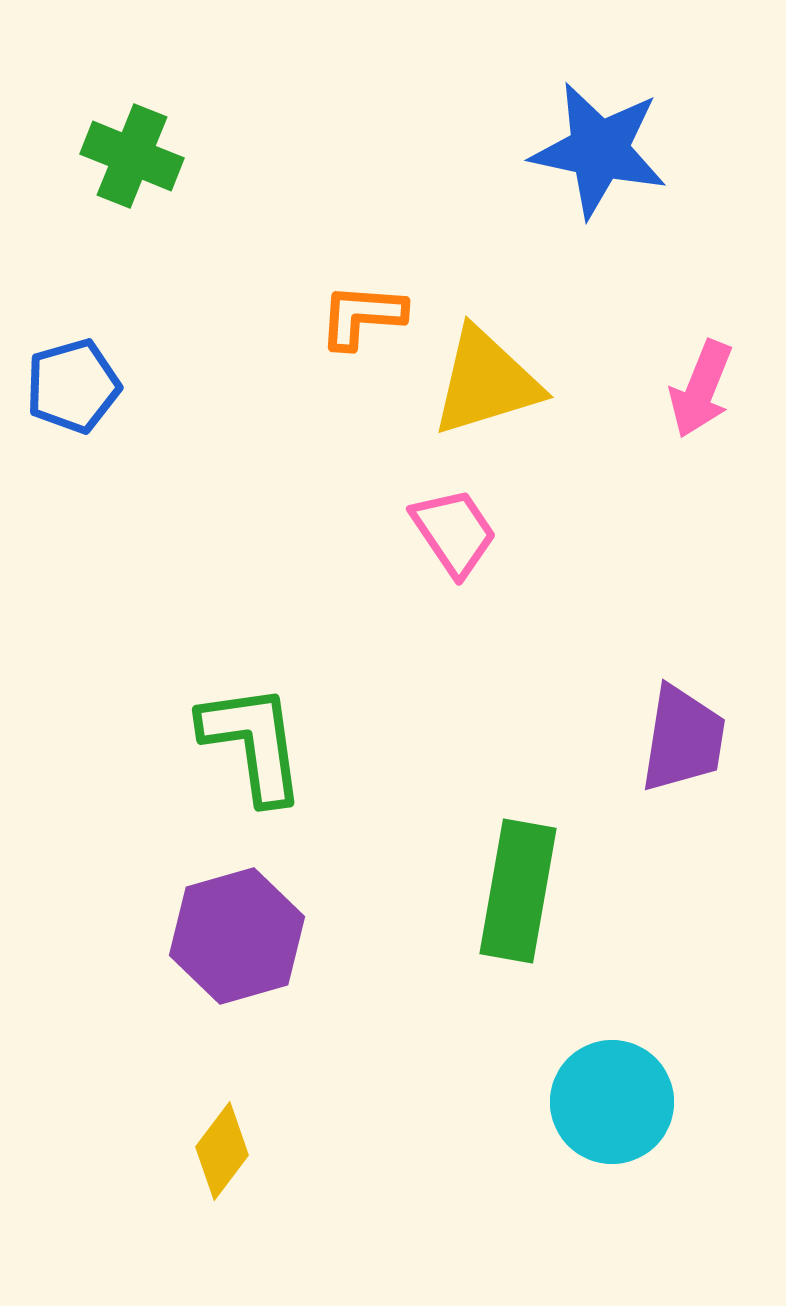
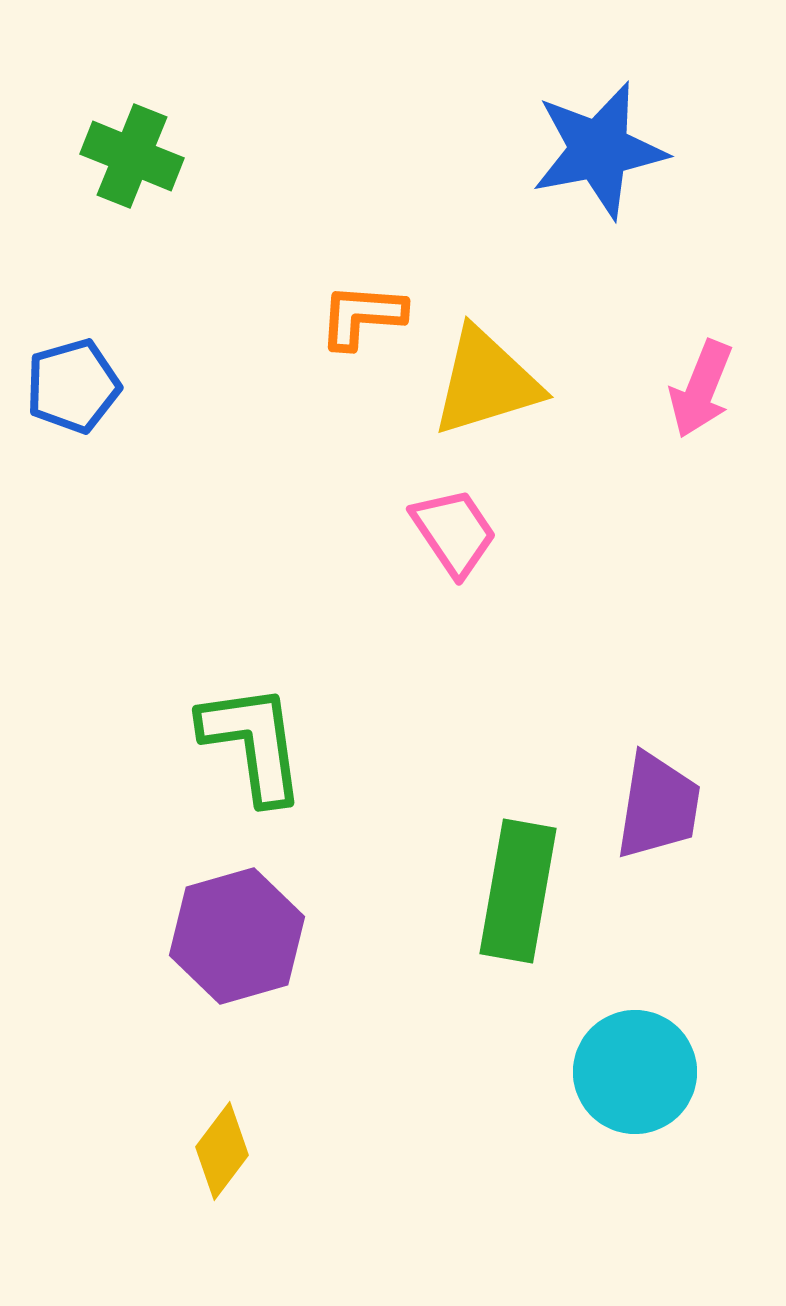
blue star: rotated 23 degrees counterclockwise
purple trapezoid: moved 25 px left, 67 px down
cyan circle: moved 23 px right, 30 px up
